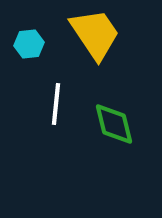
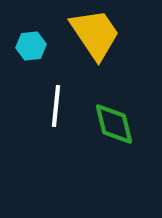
cyan hexagon: moved 2 px right, 2 px down
white line: moved 2 px down
